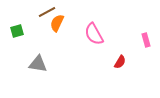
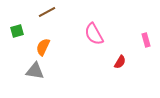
orange semicircle: moved 14 px left, 24 px down
gray triangle: moved 3 px left, 7 px down
